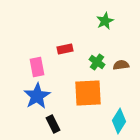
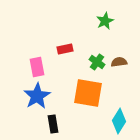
brown semicircle: moved 2 px left, 3 px up
orange square: rotated 12 degrees clockwise
black rectangle: rotated 18 degrees clockwise
